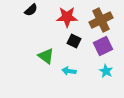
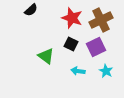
red star: moved 5 px right, 1 px down; rotated 20 degrees clockwise
black square: moved 3 px left, 3 px down
purple square: moved 7 px left, 1 px down
cyan arrow: moved 9 px right
